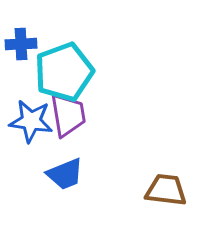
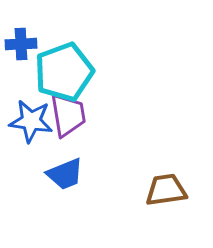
brown trapezoid: rotated 15 degrees counterclockwise
